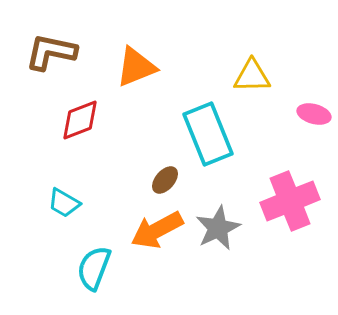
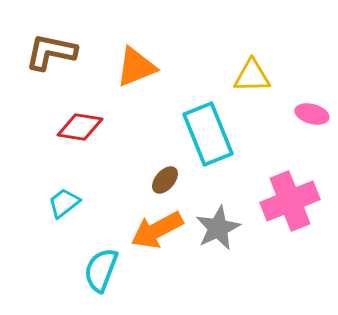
pink ellipse: moved 2 px left
red diamond: moved 7 px down; rotated 30 degrees clockwise
cyan trapezoid: rotated 112 degrees clockwise
cyan semicircle: moved 7 px right, 2 px down
